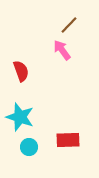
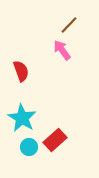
cyan star: moved 2 px right, 1 px down; rotated 12 degrees clockwise
red rectangle: moved 13 px left; rotated 40 degrees counterclockwise
